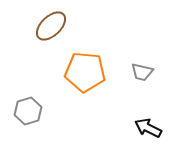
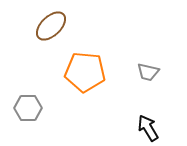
gray trapezoid: moved 6 px right
gray hexagon: moved 3 px up; rotated 16 degrees clockwise
black arrow: rotated 32 degrees clockwise
